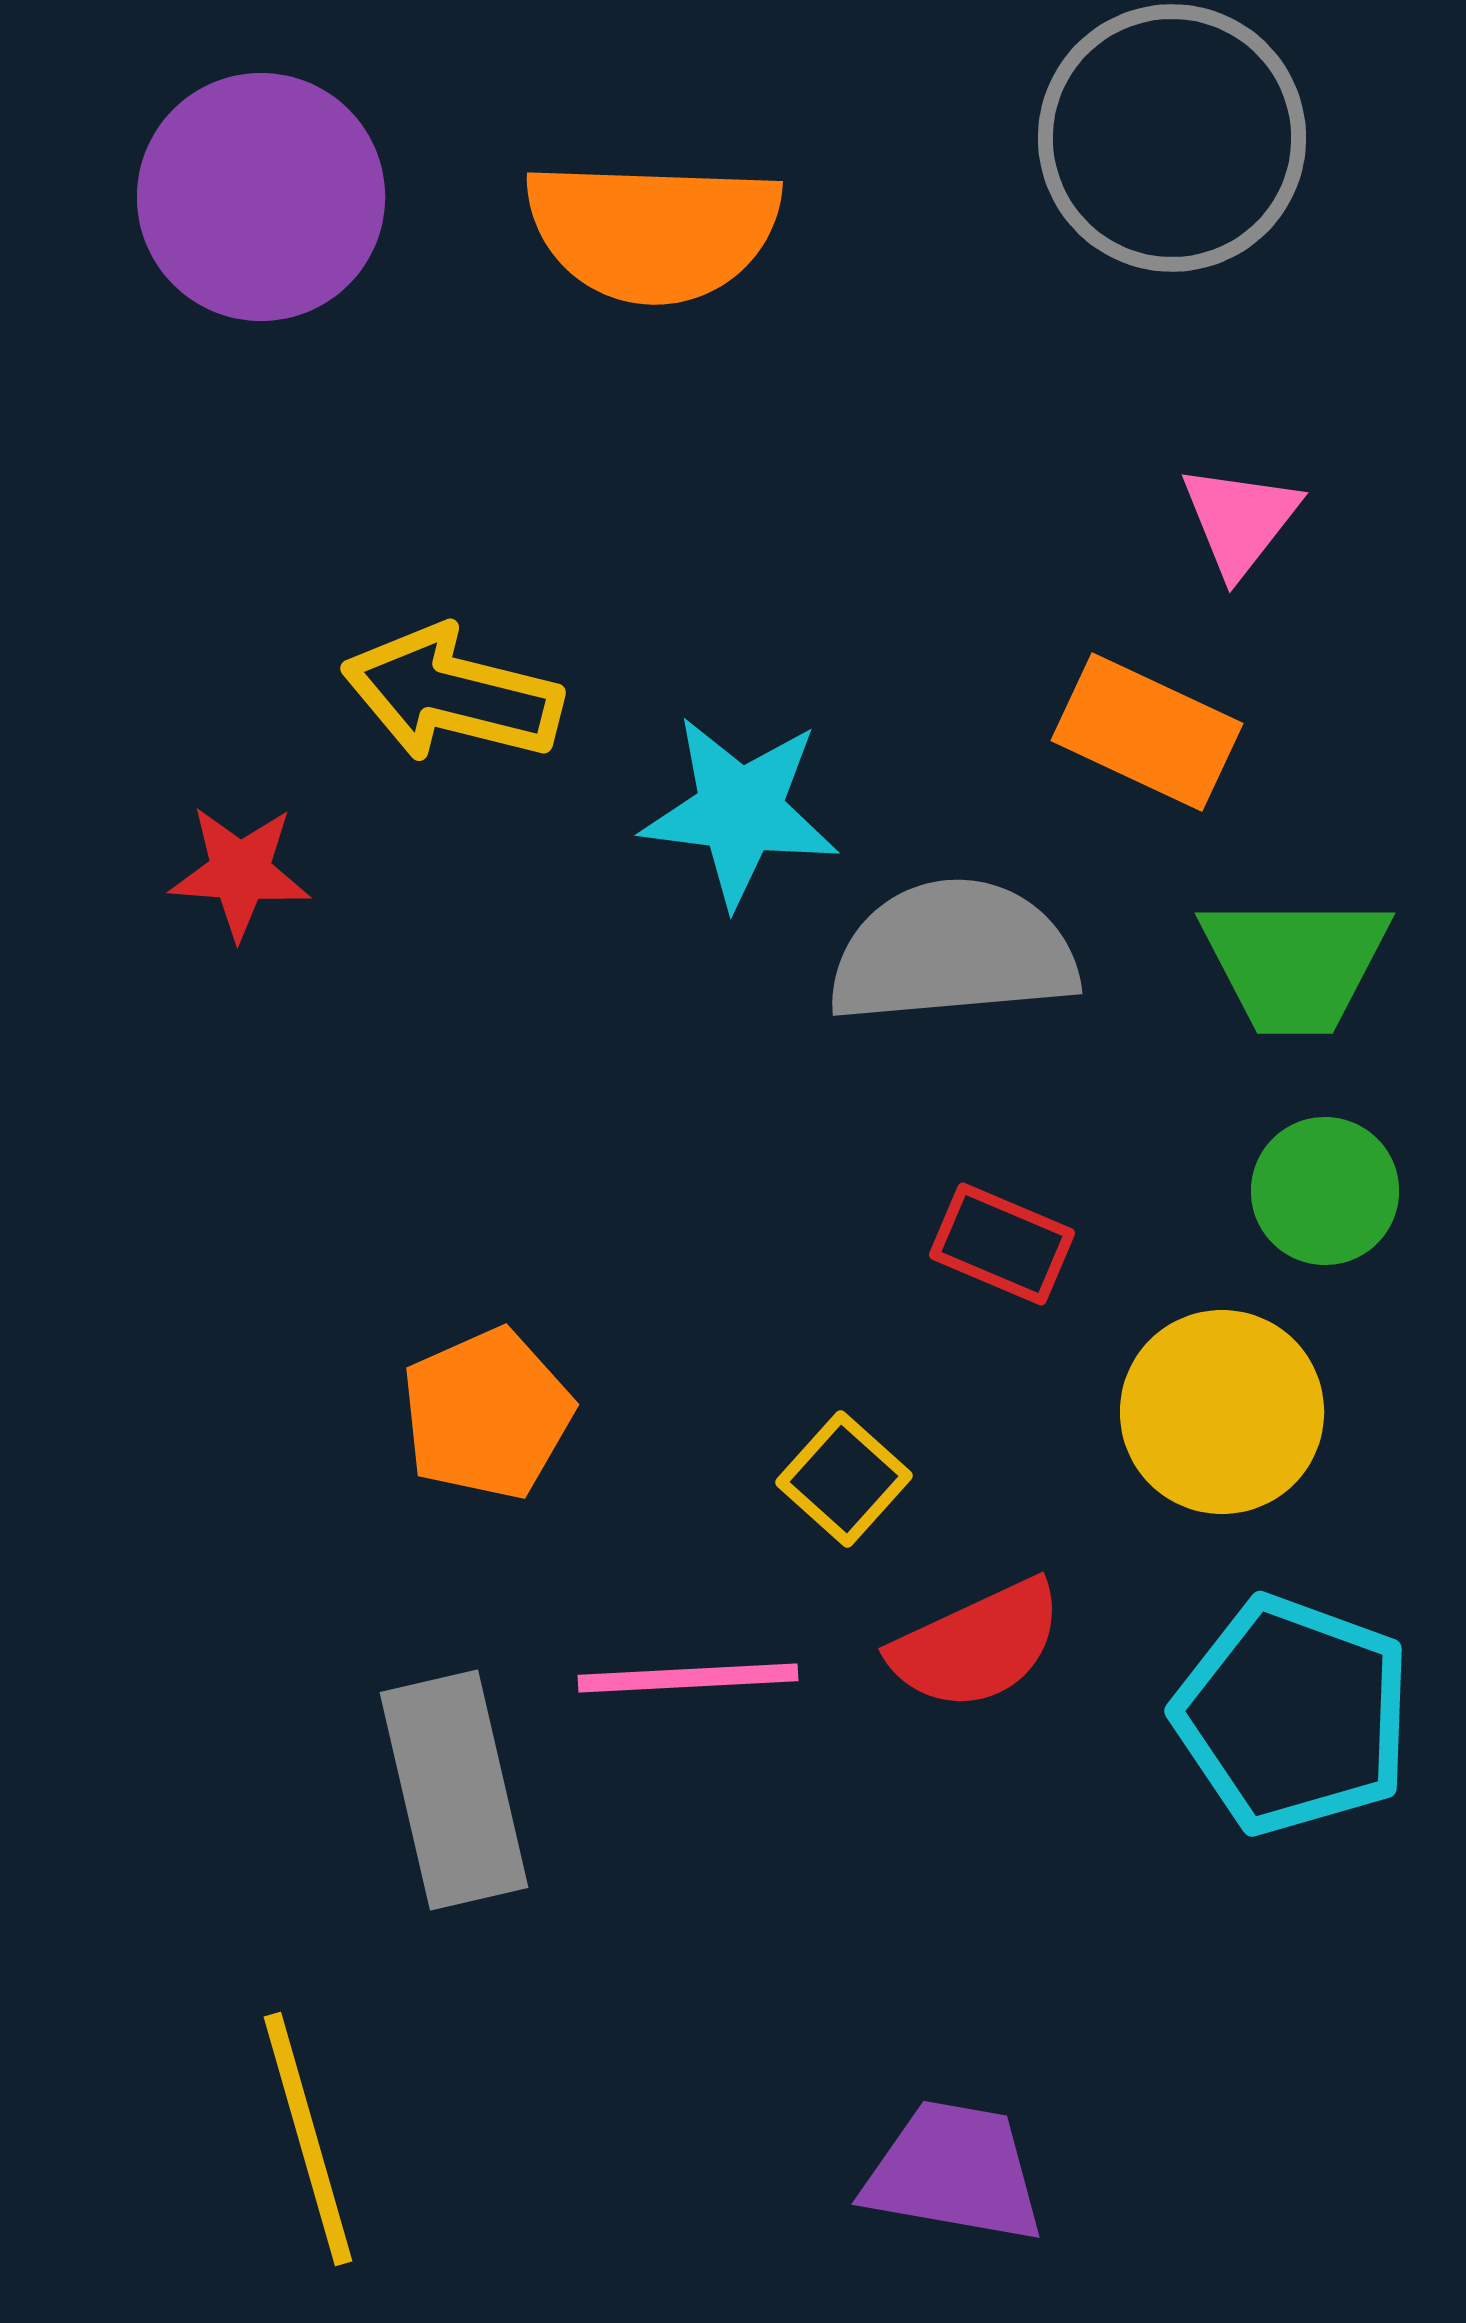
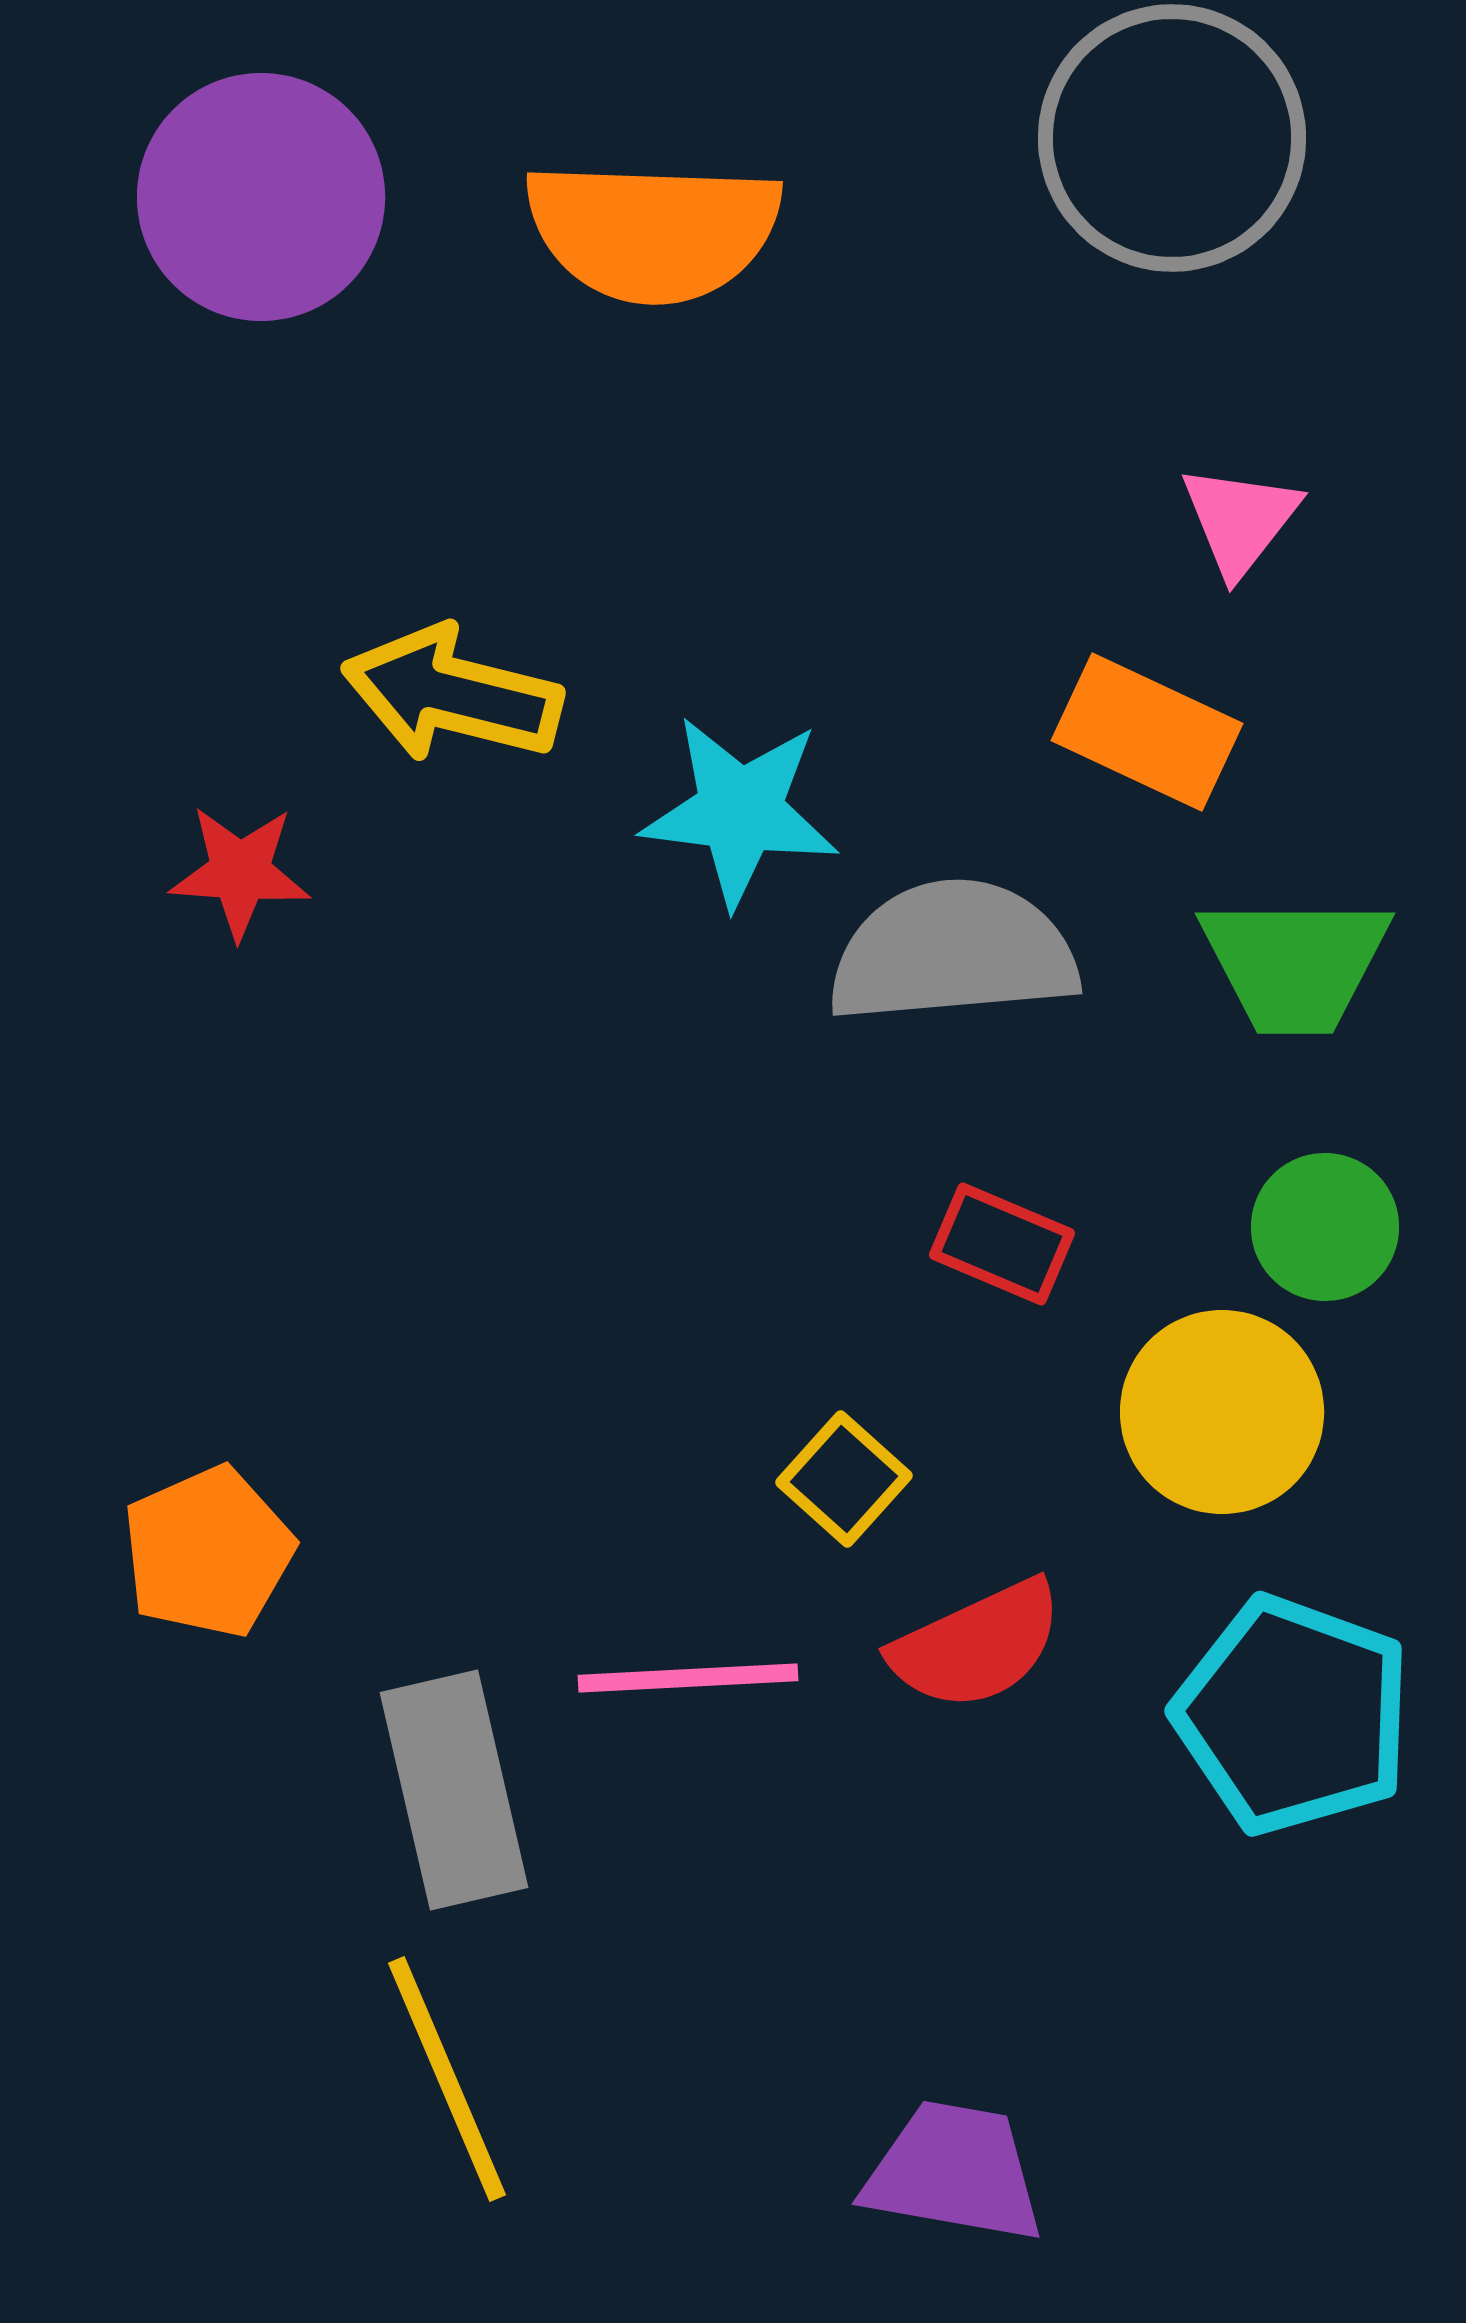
green circle: moved 36 px down
orange pentagon: moved 279 px left, 138 px down
yellow line: moved 139 px right, 60 px up; rotated 7 degrees counterclockwise
